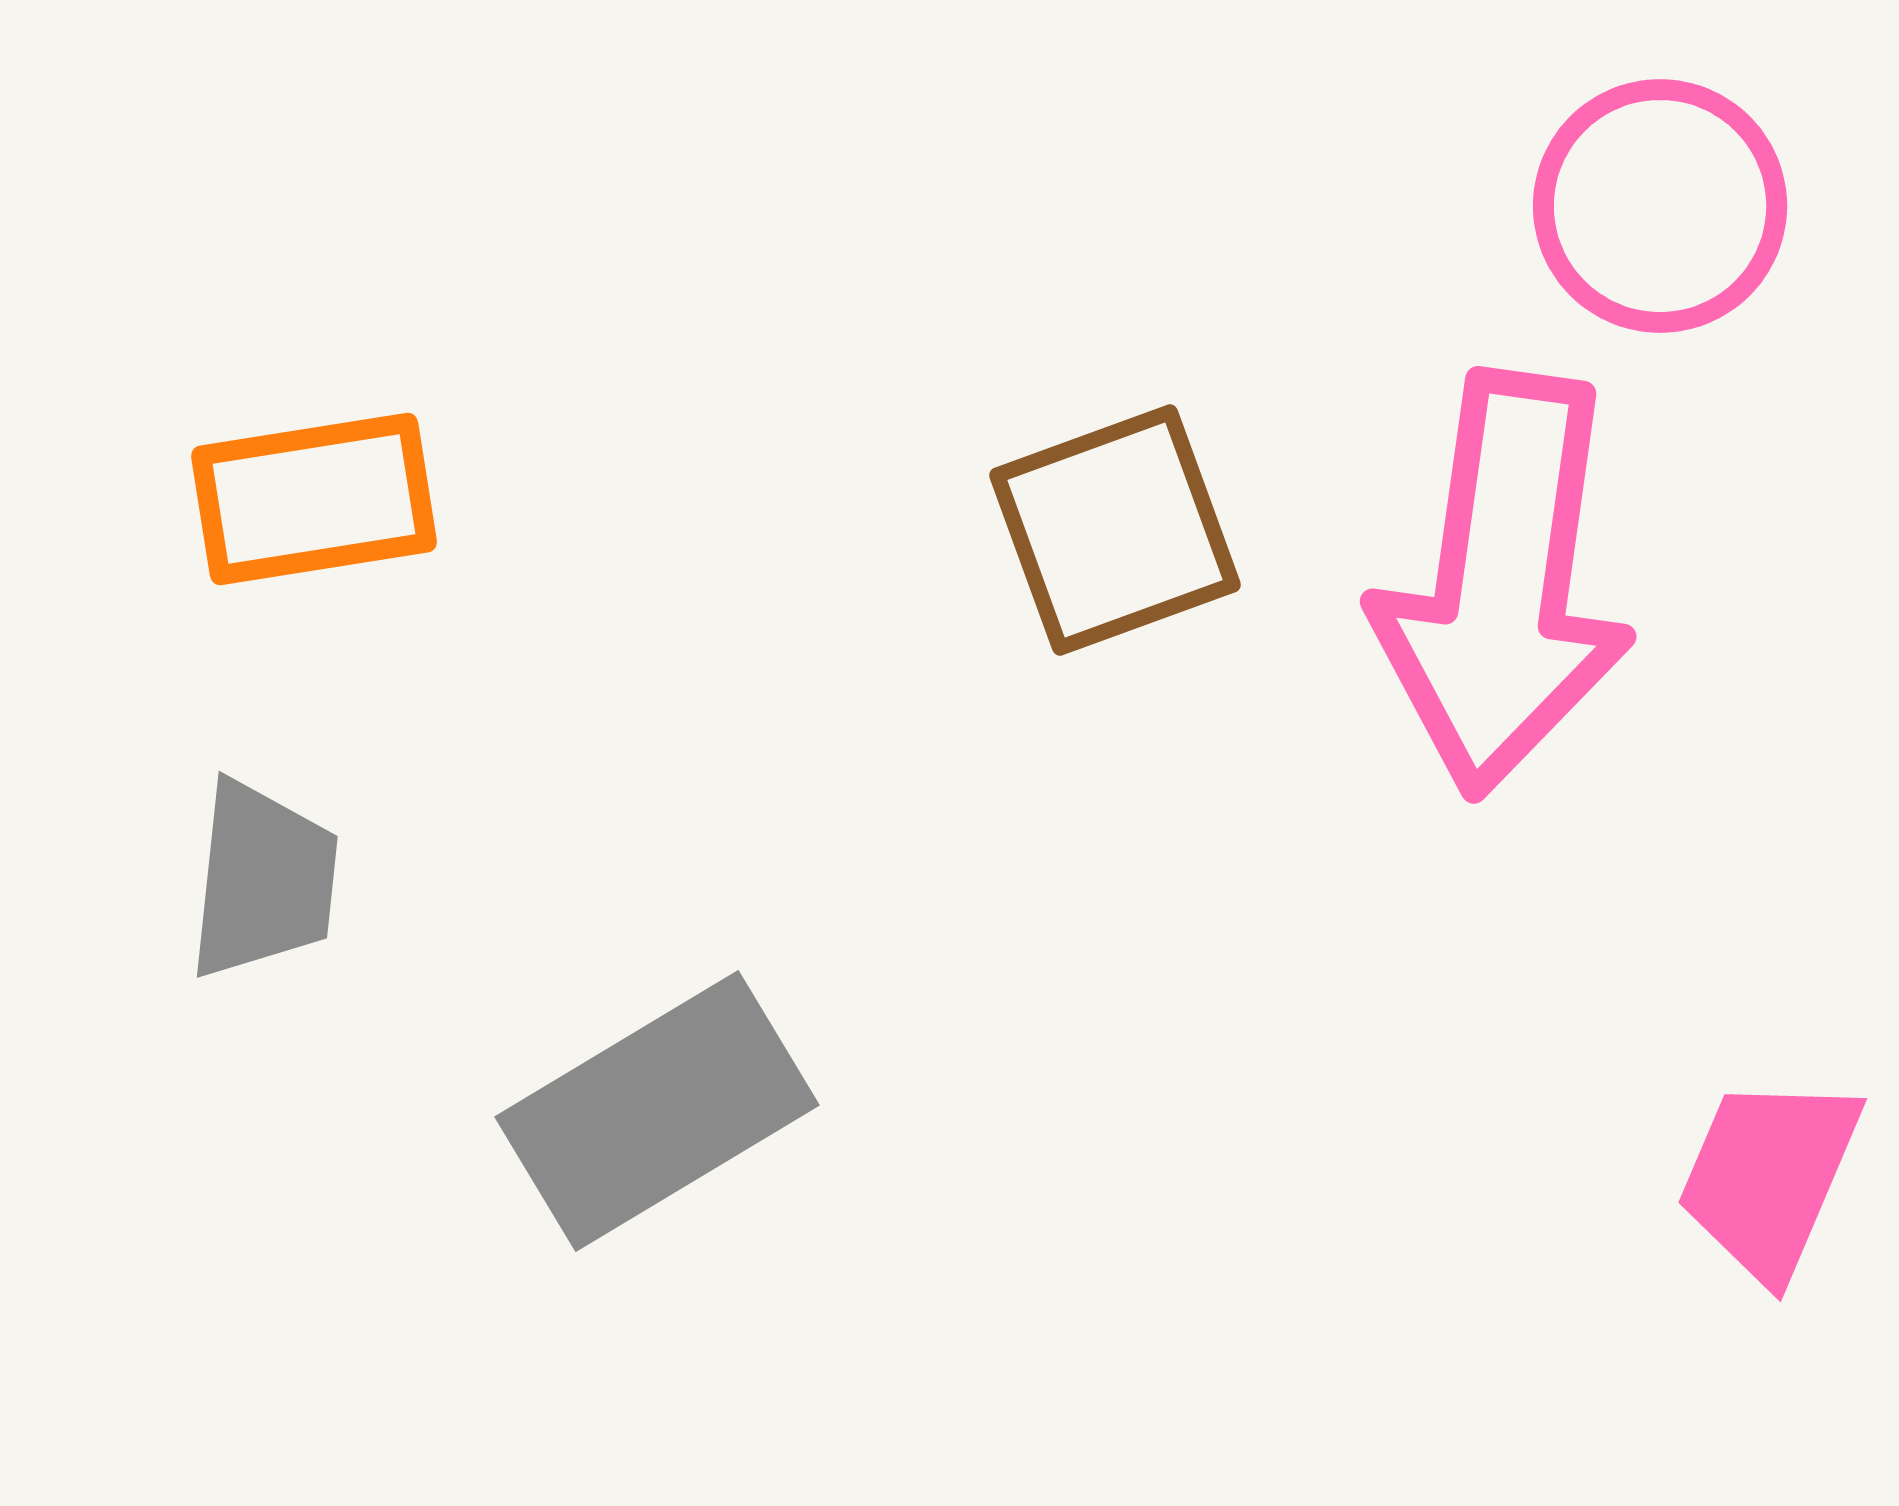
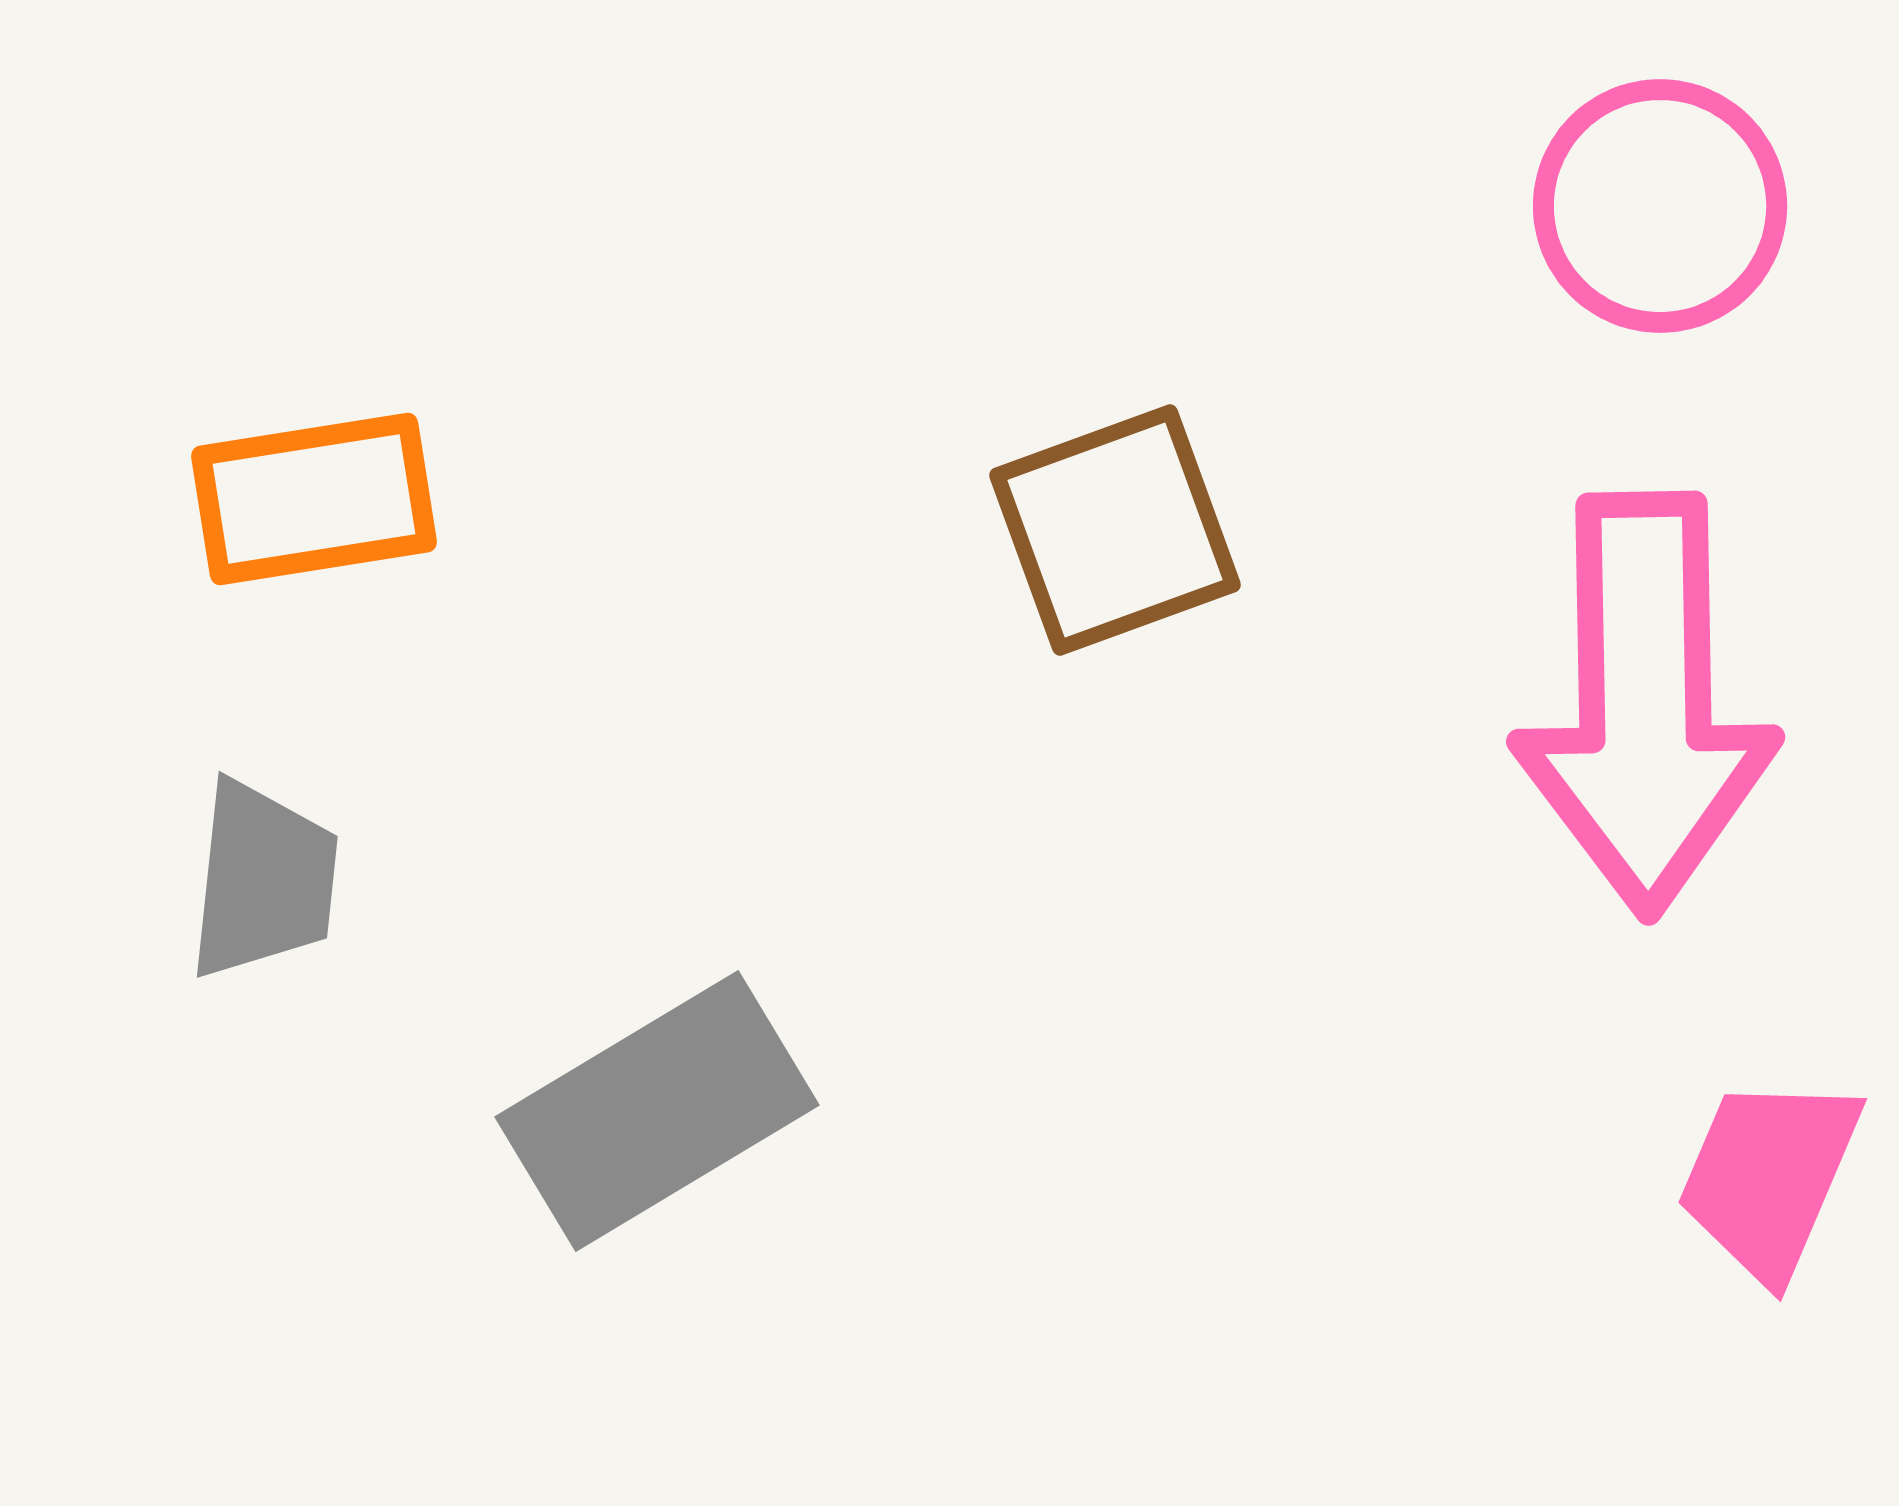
pink arrow: moved 142 px right, 120 px down; rotated 9 degrees counterclockwise
